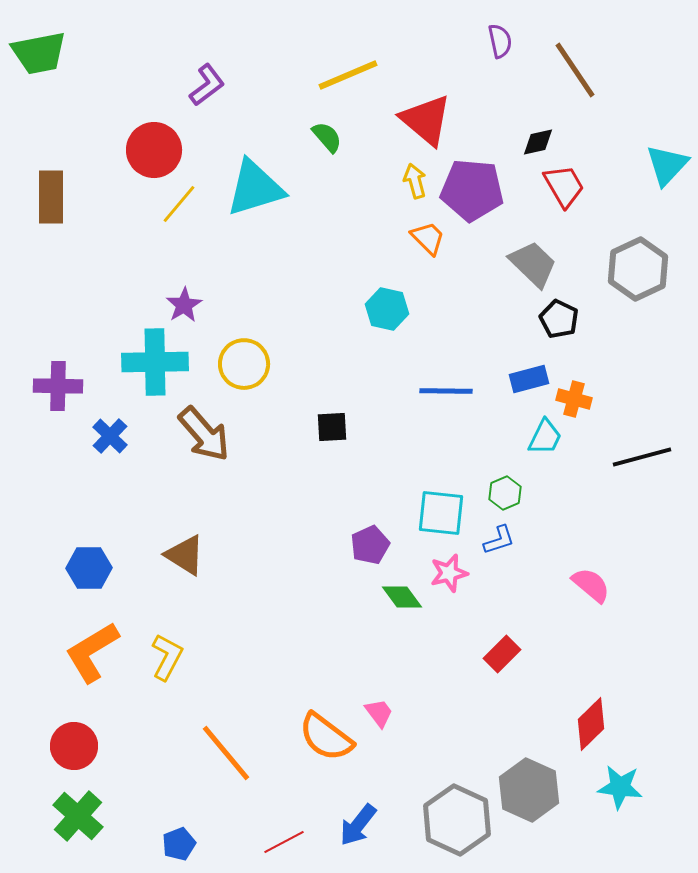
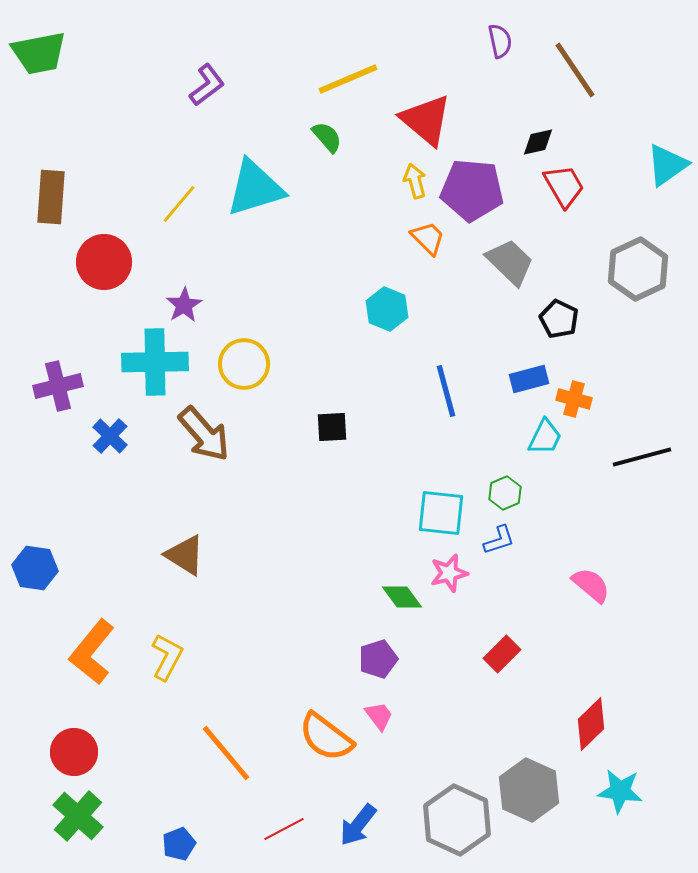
yellow line at (348, 75): moved 4 px down
red circle at (154, 150): moved 50 px left, 112 px down
cyan triangle at (667, 165): rotated 12 degrees clockwise
brown rectangle at (51, 197): rotated 4 degrees clockwise
gray trapezoid at (533, 264): moved 23 px left, 2 px up
cyan hexagon at (387, 309): rotated 9 degrees clockwise
purple cross at (58, 386): rotated 15 degrees counterclockwise
blue line at (446, 391): rotated 74 degrees clockwise
purple pentagon at (370, 545): moved 8 px right, 114 px down; rotated 6 degrees clockwise
blue hexagon at (89, 568): moved 54 px left; rotated 9 degrees clockwise
orange L-shape at (92, 652): rotated 20 degrees counterclockwise
pink trapezoid at (379, 713): moved 3 px down
red circle at (74, 746): moved 6 px down
cyan star at (620, 787): moved 4 px down
red line at (284, 842): moved 13 px up
